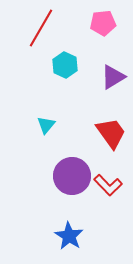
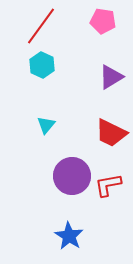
pink pentagon: moved 2 px up; rotated 15 degrees clockwise
red line: moved 2 px up; rotated 6 degrees clockwise
cyan hexagon: moved 23 px left
purple triangle: moved 2 px left
red trapezoid: rotated 152 degrees clockwise
red L-shape: rotated 124 degrees clockwise
